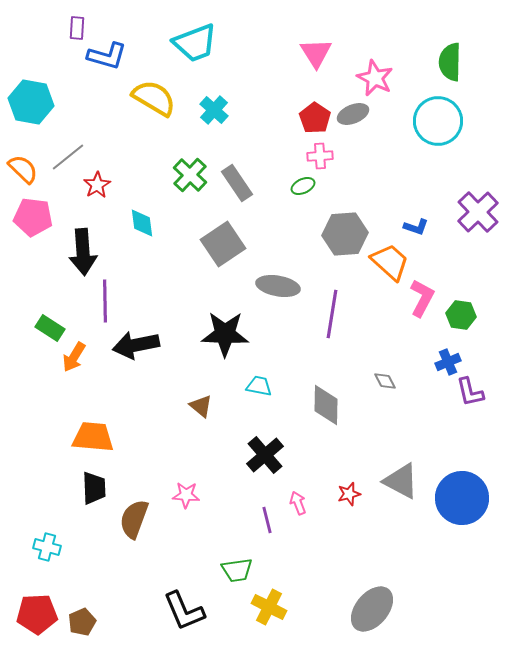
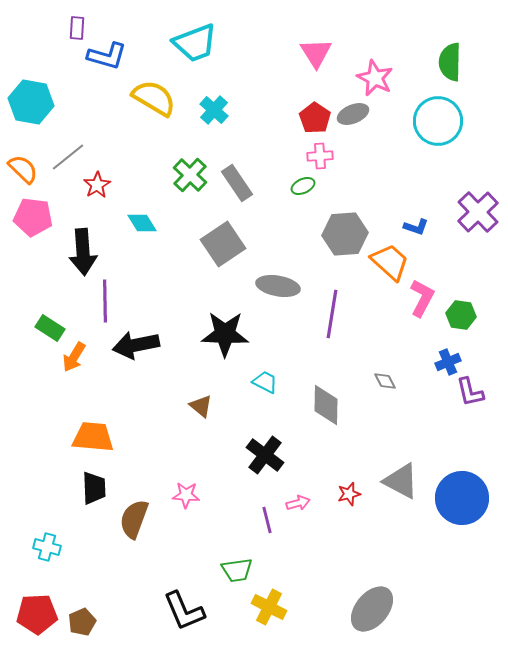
cyan diamond at (142, 223): rotated 24 degrees counterclockwise
cyan trapezoid at (259, 386): moved 6 px right, 4 px up; rotated 16 degrees clockwise
black cross at (265, 455): rotated 12 degrees counterclockwise
pink arrow at (298, 503): rotated 95 degrees clockwise
